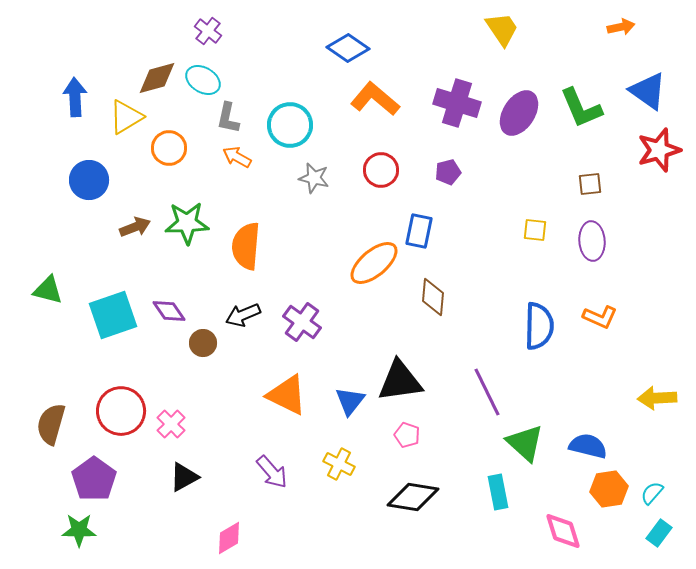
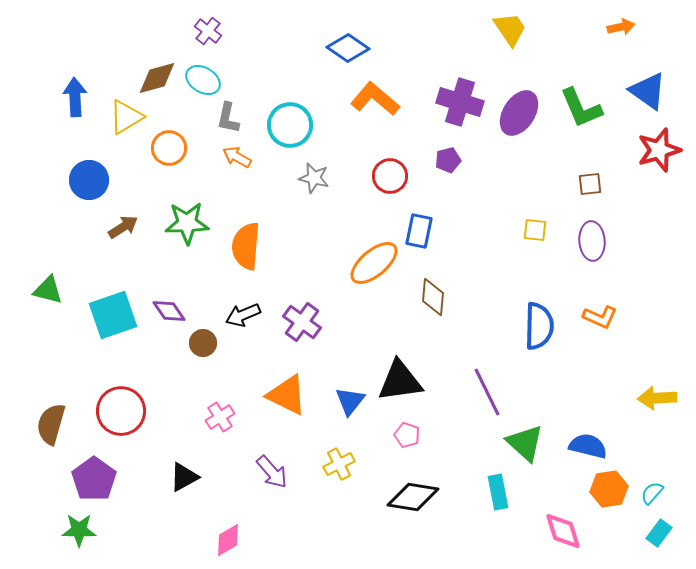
yellow trapezoid at (502, 29): moved 8 px right
purple cross at (457, 103): moved 3 px right, 1 px up
red circle at (381, 170): moved 9 px right, 6 px down
purple pentagon at (448, 172): moved 12 px up
brown arrow at (135, 227): moved 12 px left; rotated 12 degrees counterclockwise
pink cross at (171, 424): moved 49 px right, 7 px up; rotated 12 degrees clockwise
yellow cross at (339, 464): rotated 36 degrees clockwise
pink diamond at (229, 538): moved 1 px left, 2 px down
